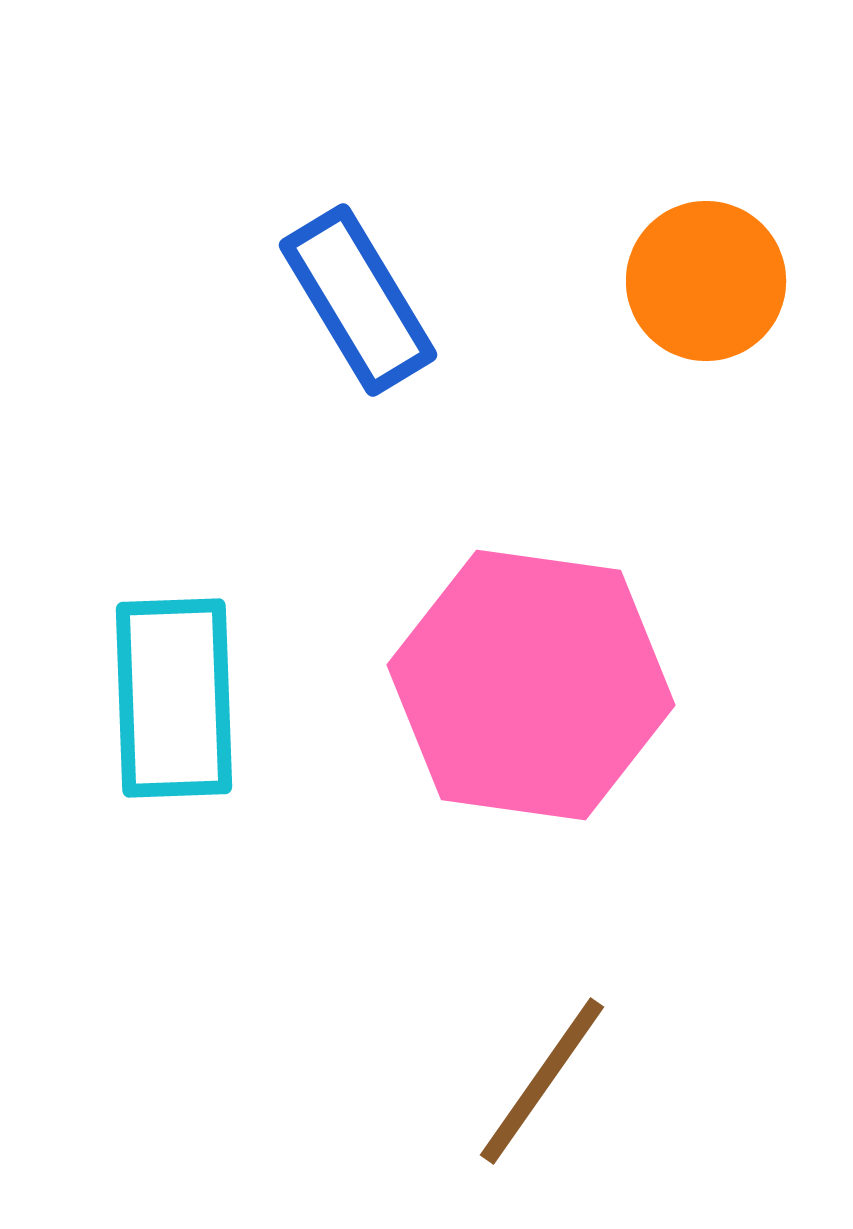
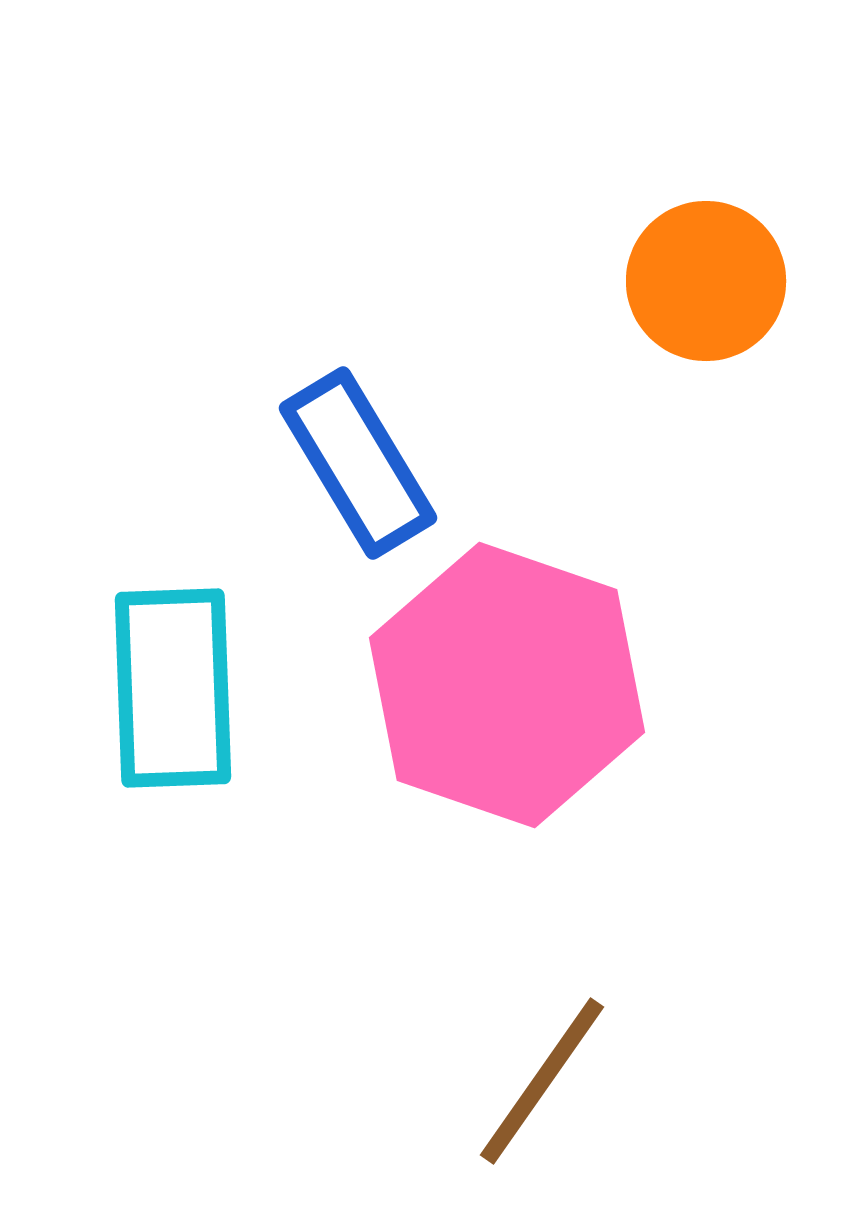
blue rectangle: moved 163 px down
pink hexagon: moved 24 px left; rotated 11 degrees clockwise
cyan rectangle: moved 1 px left, 10 px up
